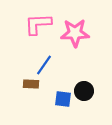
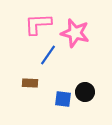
pink star: rotated 16 degrees clockwise
blue line: moved 4 px right, 10 px up
brown rectangle: moved 1 px left, 1 px up
black circle: moved 1 px right, 1 px down
